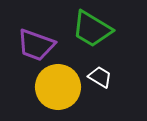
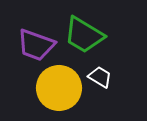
green trapezoid: moved 8 px left, 6 px down
yellow circle: moved 1 px right, 1 px down
